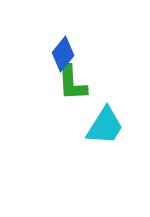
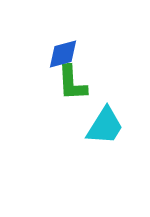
blue diamond: rotated 36 degrees clockwise
